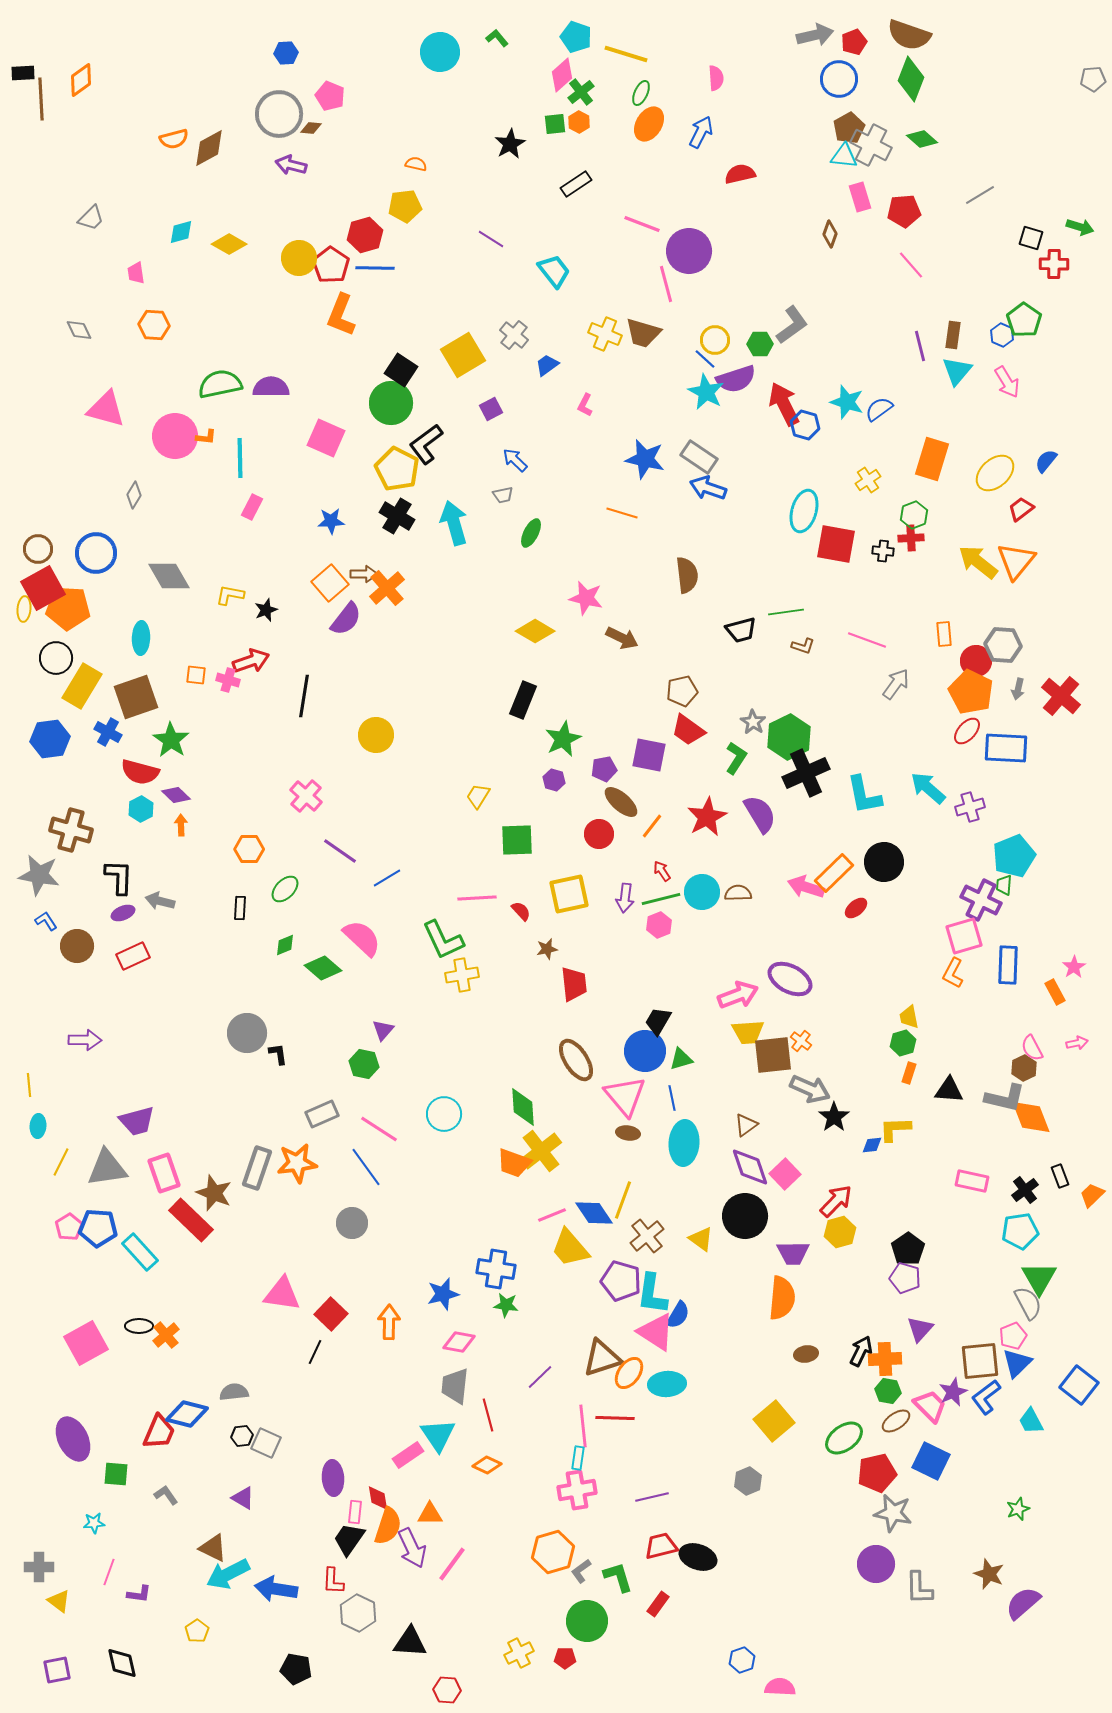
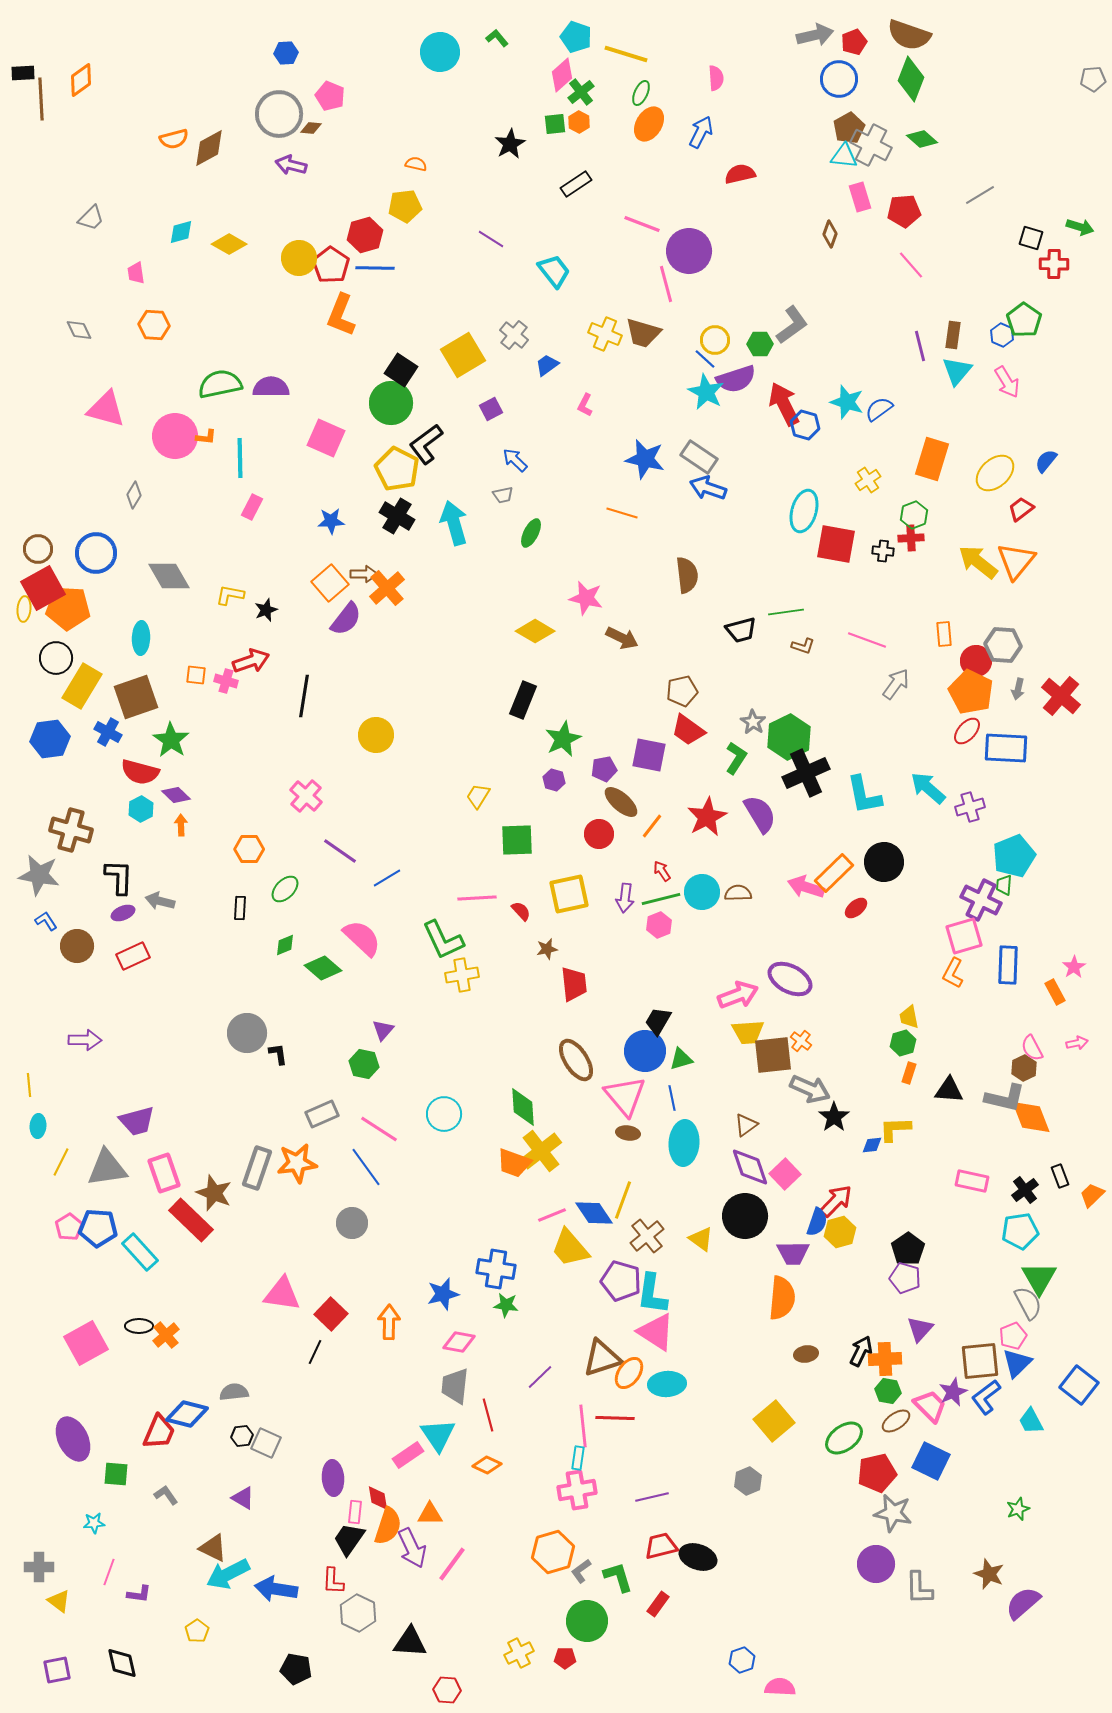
pink cross at (228, 680): moved 2 px left, 1 px down
blue semicircle at (678, 1315): moved 139 px right, 93 px up; rotated 12 degrees counterclockwise
